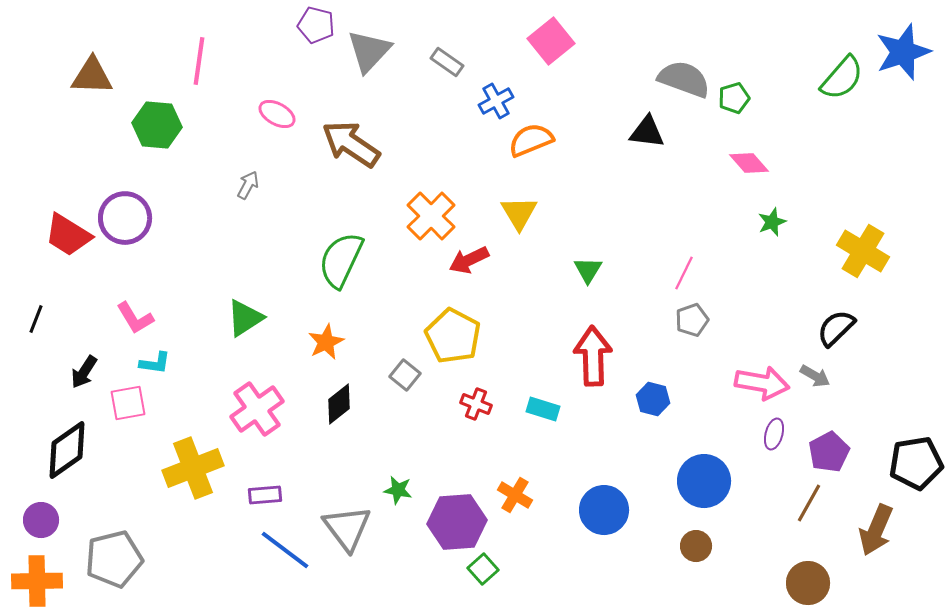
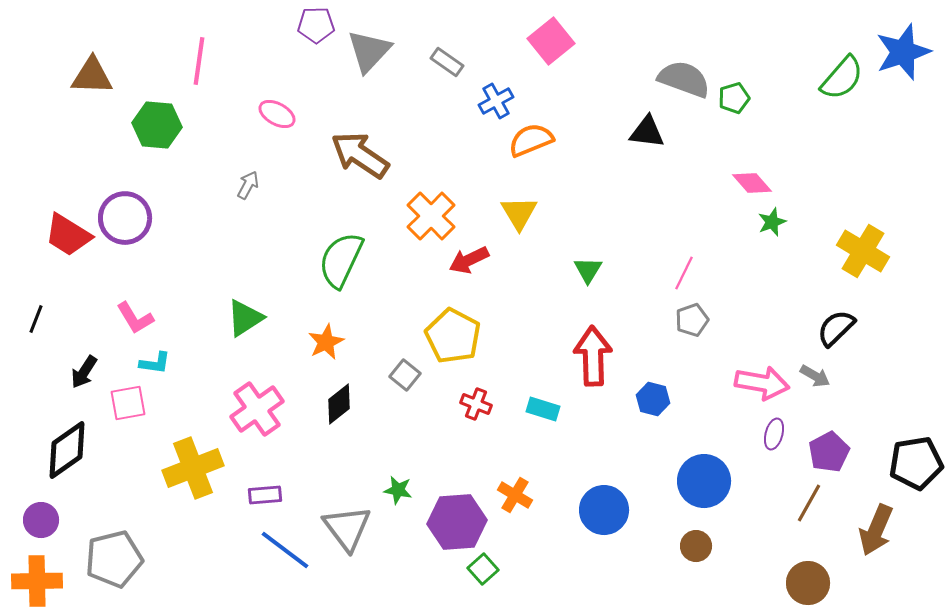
purple pentagon at (316, 25): rotated 15 degrees counterclockwise
brown arrow at (351, 144): moved 9 px right, 11 px down
pink diamond at (749, 163): moved 3 px right, 20 px down
